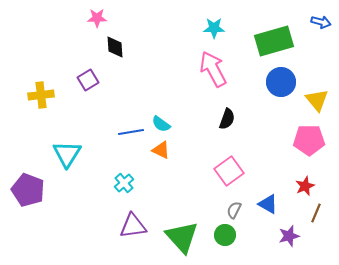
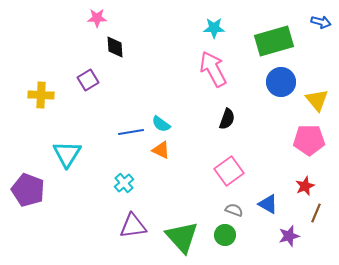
yellow cross: rotated 10 degrees clockwise
gray semicircle: rotated 84 degrees clockwise
